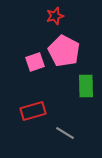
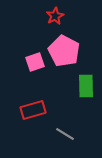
red star: rotated 12 degrees counterclockwise
red rectangle: moved 1 px up
gray line: moved 1 px down
